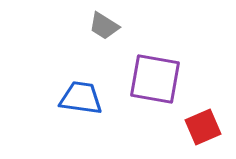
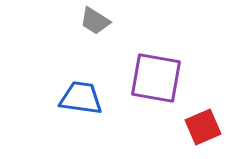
gray trapezoid: moved 9 px left, 5 px up
purple square: moved 1 px right, 1 px up
